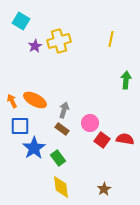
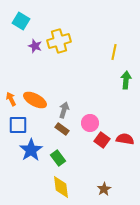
yellow line: moved 3 px right, 13 px down
purple star: rotated 24 degrees counterclockwise
orange arrow: moved 1 px left, 2 px up
blue square: moved 2 px left, 1 px up
blue star: moved 3 px left, 2 px down
